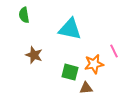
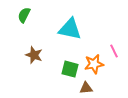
green semicircle: rotated 35 degrees clockwise
green square: moved 3 px up
